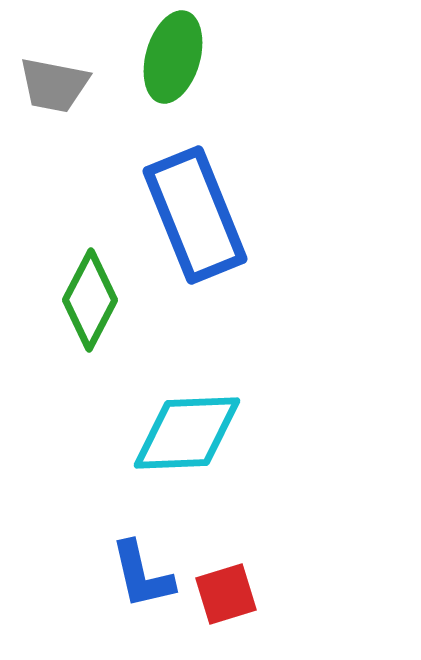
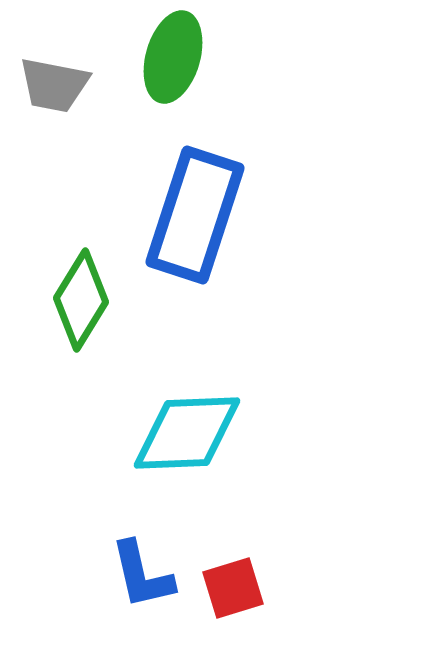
blue rectangle: rotated 40 degrees clockwise
green diamond: moved 9 px left; rotated 4 degrees clockwise
red square: moved 7 px right, 6 px up
